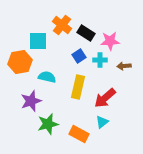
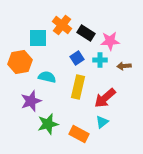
cyan square: moved 3 px up
blue square: moved 2 px left, 2 px down
